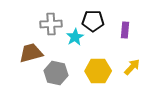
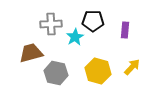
yellow hexagon: rotated 15 degrees clockwise
